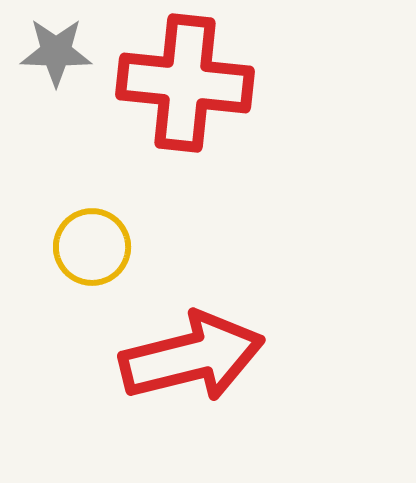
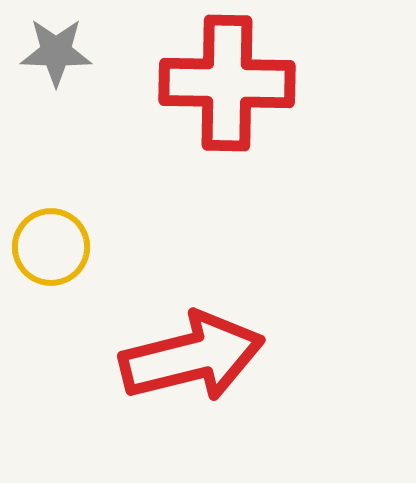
red cross: moved 42 px right; rotated 5 degrees counterclockwise
yellow circle: moved 41 px left
